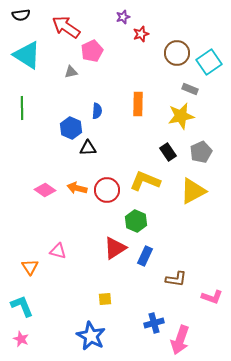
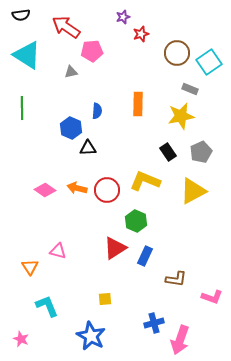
pink pentagon: rotated 20 degrees clockwise
cyan L-shape: moved 25 px right
